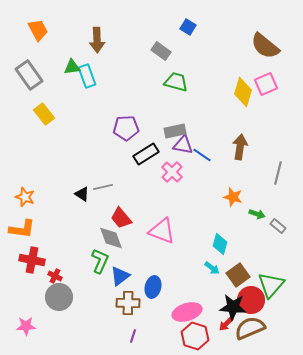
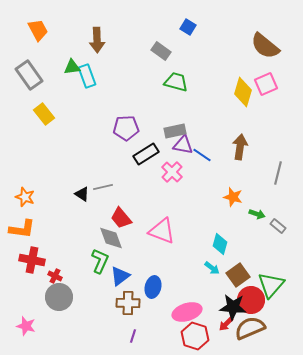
pink star at (26, 326): rotated 18 degrees clockwise
